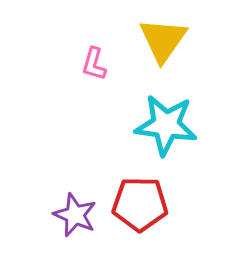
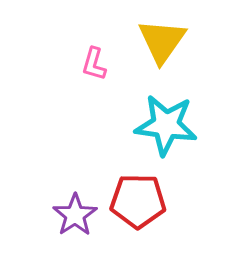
yellow triangle: moved 1 px left, 1 px down
red pentagon: moved 2 px left, 3 px up
purple star: rotated 15 degrees clockwise
